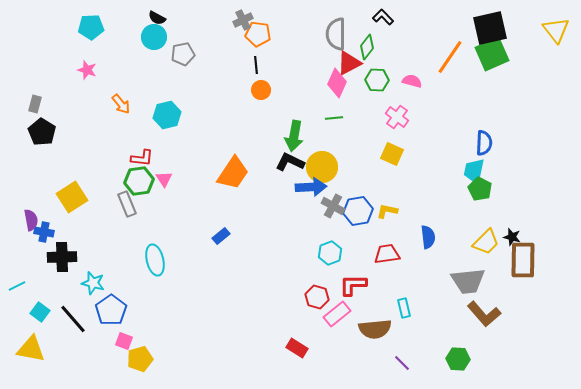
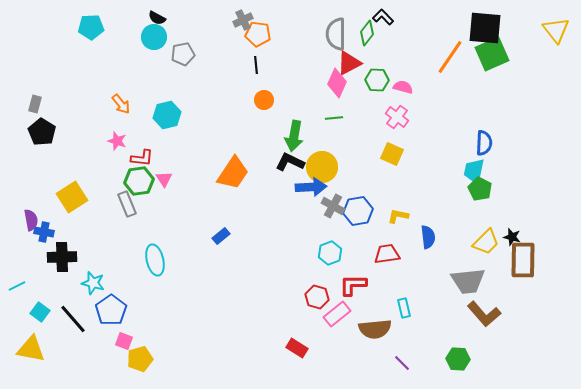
black square at (490, 28): moved 5 px left; rotated 18 degrees clockwise
green diamond at (367, 47): moved 14 px up
pink star at (87, 70): moved 30 px right, 71 px down
pink semicircle at (412, 81): moved 9 px left, 6 px down
orange circle at (261, 90): moved 3 px right, 10 px down
yellow L-shape at (387, 211): moved 11 px right, 5 px down
